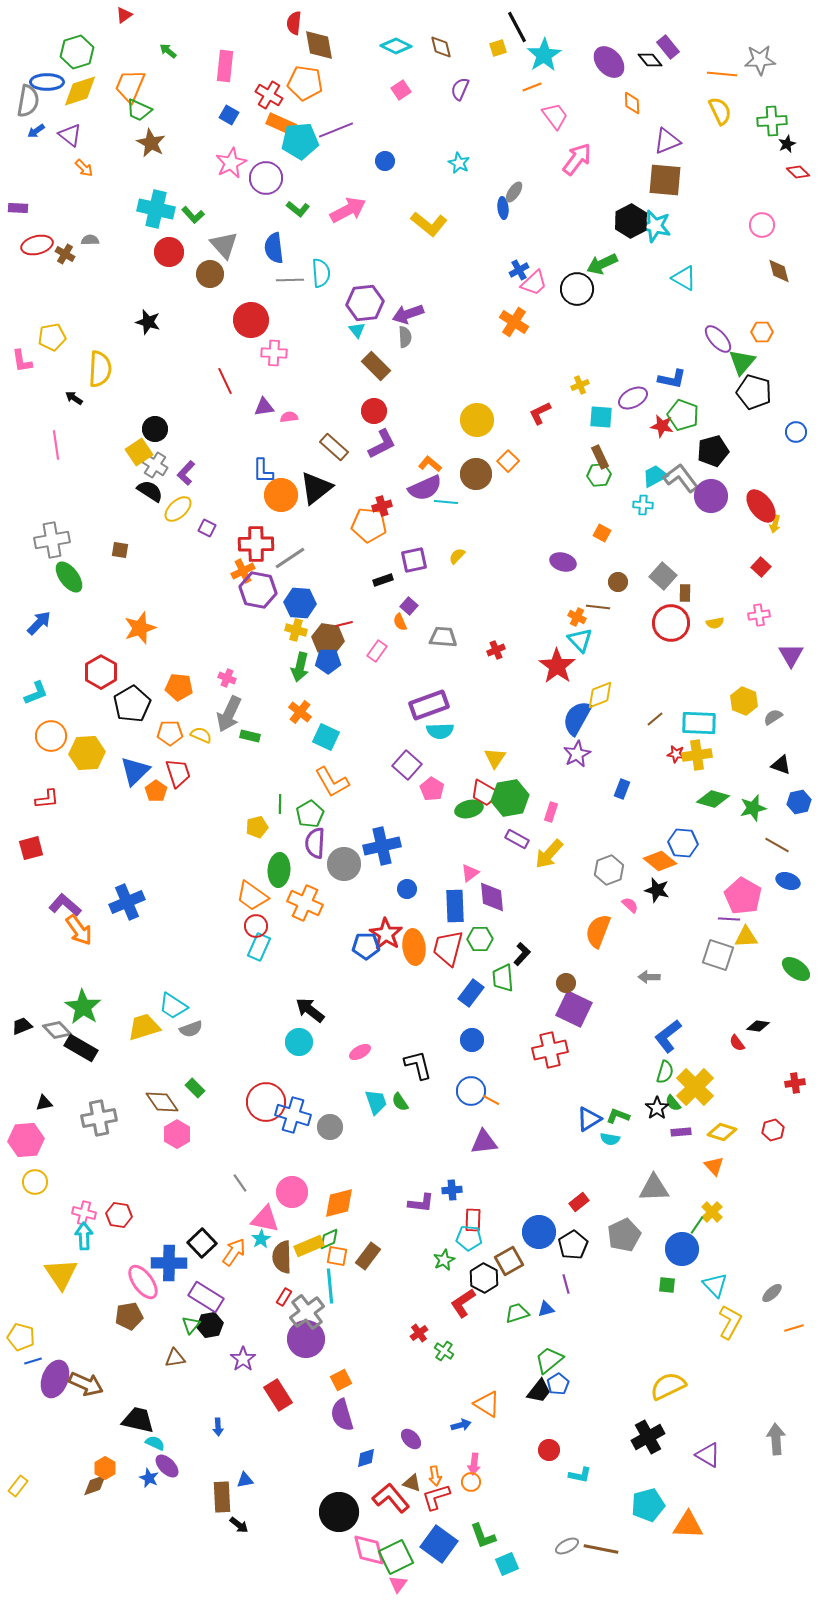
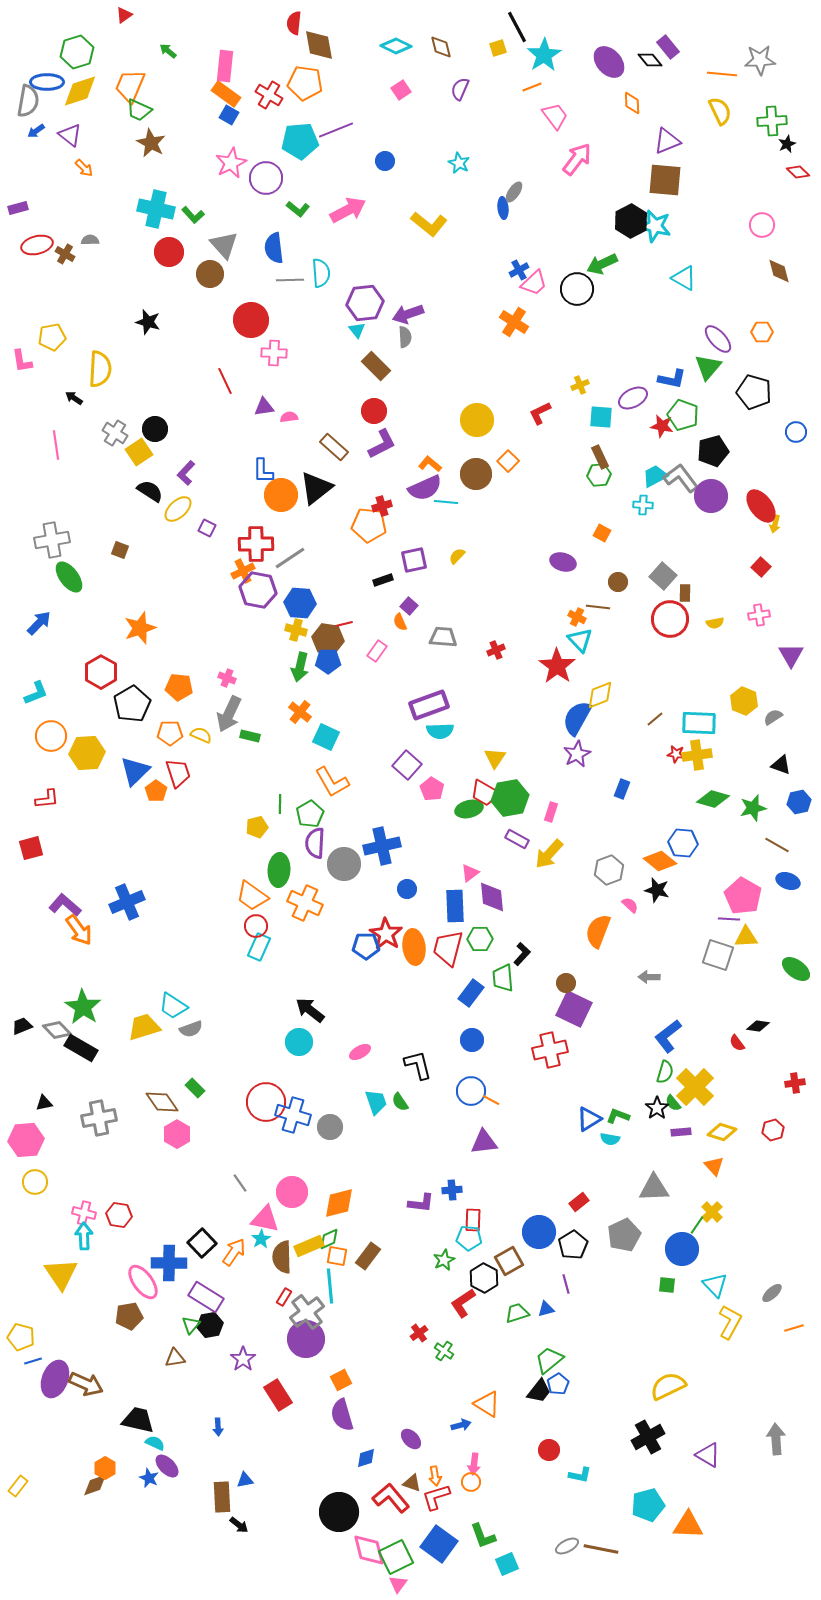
orange rectangle at (281, 124): moved 55 px left, 30 px up; rotated 12 degrees clockwise
purple rectangle at (18, 208): rotated 18 degrees counterclockwise
green triangle at (742, 362): moved 34 px left, 5 px down
gray cross at (155, 465): moved 40 px left, 32 px up
brown square at (120, 550): rotated 12 degrees clockwise
red circle at (671, 623): moved 1 px left, 4 px up
